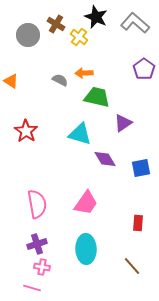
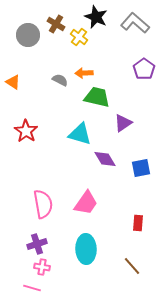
orange triangle: moved 2 px right, 1 px down
pink semicircle: moved 6 px right
